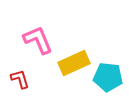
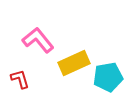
pink L-shape: rotated 16 degrees counterclockwise
cyan pentagon: rotated 16 degrees counterclockwise
